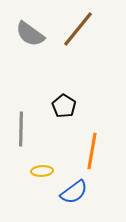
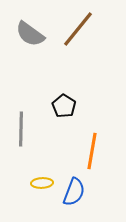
yellow ellipse: moved 12 px down
blue semicircle: rotated 32 degrees counterclockwise
